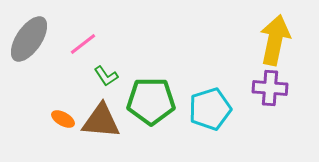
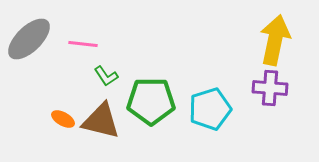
gray ellipse: rotated 12 degrees clockwise
pink line: rotated 44 degrees clockwise
brown triangle: rotated 9 degrees clockwise
